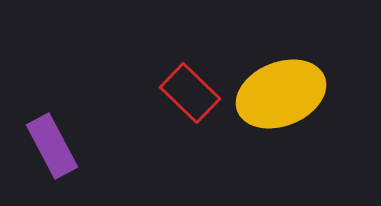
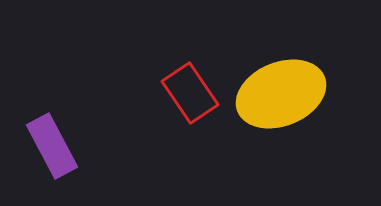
red rectangle: rotated 12 degrees clockwise
